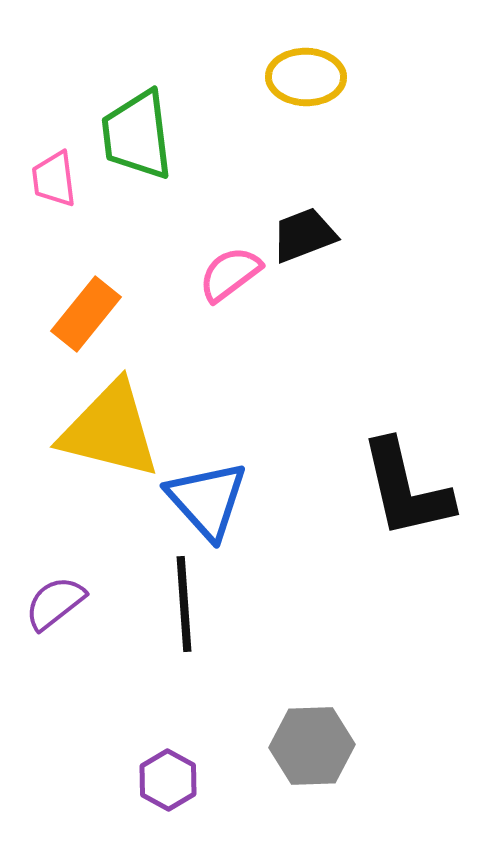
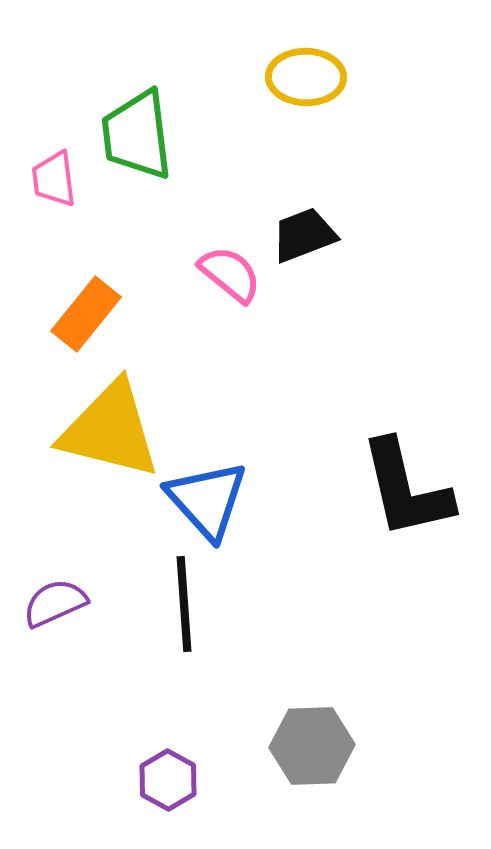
pink semicircle: rotated 76 degrees clockwise
purple semicircle: rotated 14 degrees clockwise
